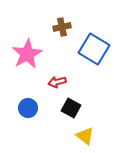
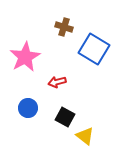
brown cross: moved 2 px right; rotated 30 degrees clockwise
pink star: moved 2 px left, 3 px down
black square: moved 6 px left, 9 px down
